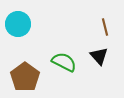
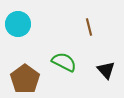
brown line: moved 16 px left
black triangle: moved 7 px right, 14 px down
brown pentagon: moved 2 px down
